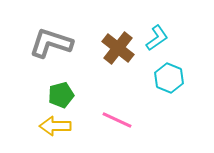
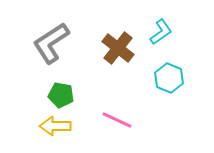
cyan L-shape: moved 4 px right, 6 px up
gray L-shape: rotated 51 degrees counterclockwise
green pentagon: rotated 25 degrees clockwise
